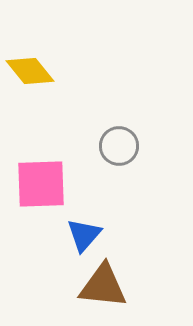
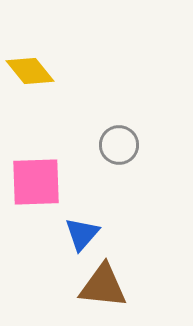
gray circle: moved 1 px up
pink square: moved 5 px left, 2 px up
blue triangle: moved 2 px left, 1 px up
